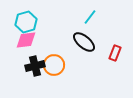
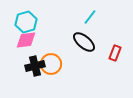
orange circle: moved 3 px left, 1 px up
